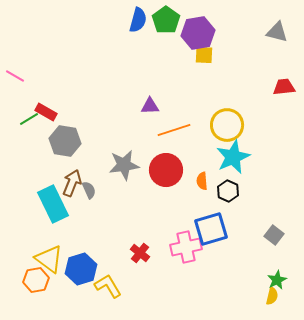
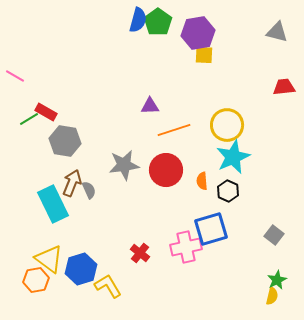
green pentagon: moved 8 px left, 2 px down
